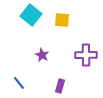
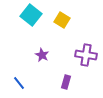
yellow square: rotated 28 degrees clockwise
purple cross: rotated 10 degrees clockwise
purple rectangle: moved 6 px right, 4 px up
